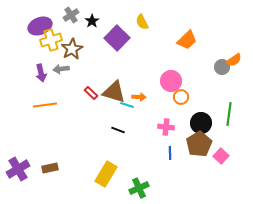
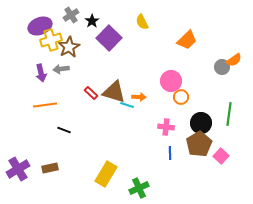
purple square: moved 8 px left
brown star: moved 3 px left, 2 px up
black line: moved 54 px left
